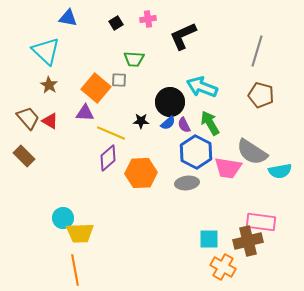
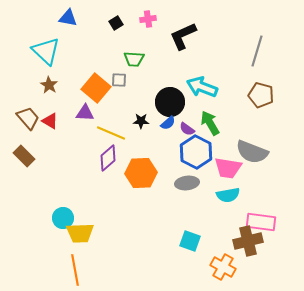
purple semicircle: moved 3 px right, 4 px down; rotated 28 degrees counterclockwise
gray semicircle: rotated 12 degrees counterclockwise
cyan semicircle: moved 52 px left, 24 px down
cyan square: moved 19 px left, 2 px down; rotated 20 degrees clockwise
